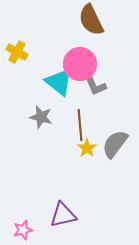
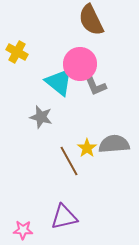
brown line: moved 11 px left, 36 px down; rotated 24 degrees counterclockwise
gray semicircle: moved 1 px left; rotated 48 degrees clockwise
purple triangle: moved 1 px right, 2 px down
pink star: rotated 18 degrees clockwise
